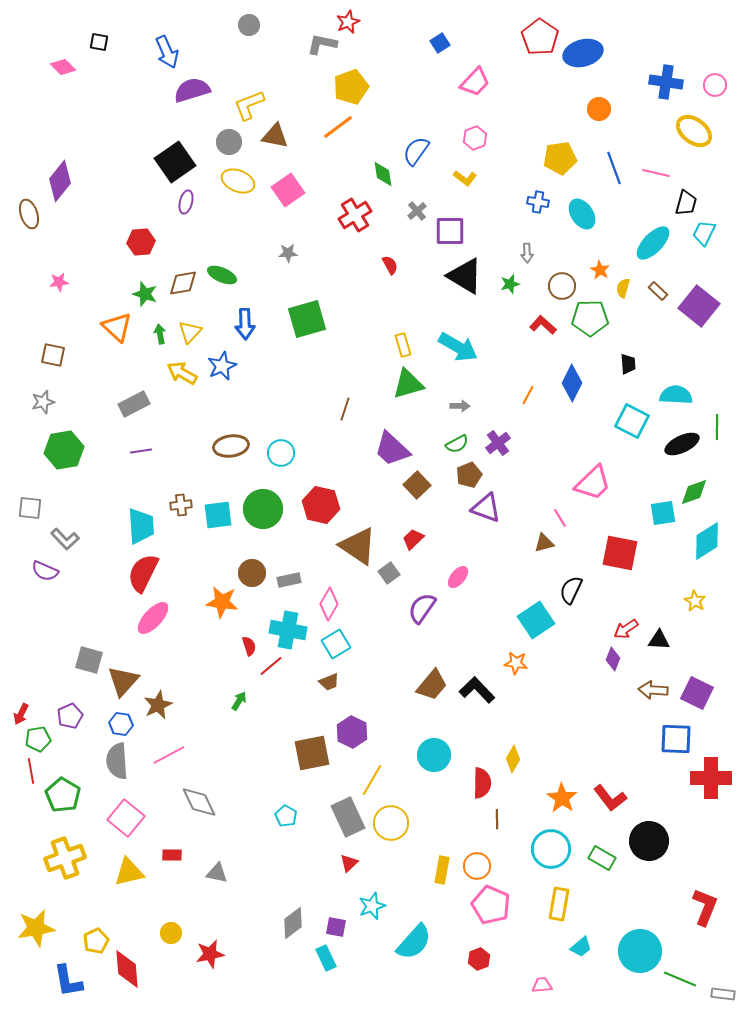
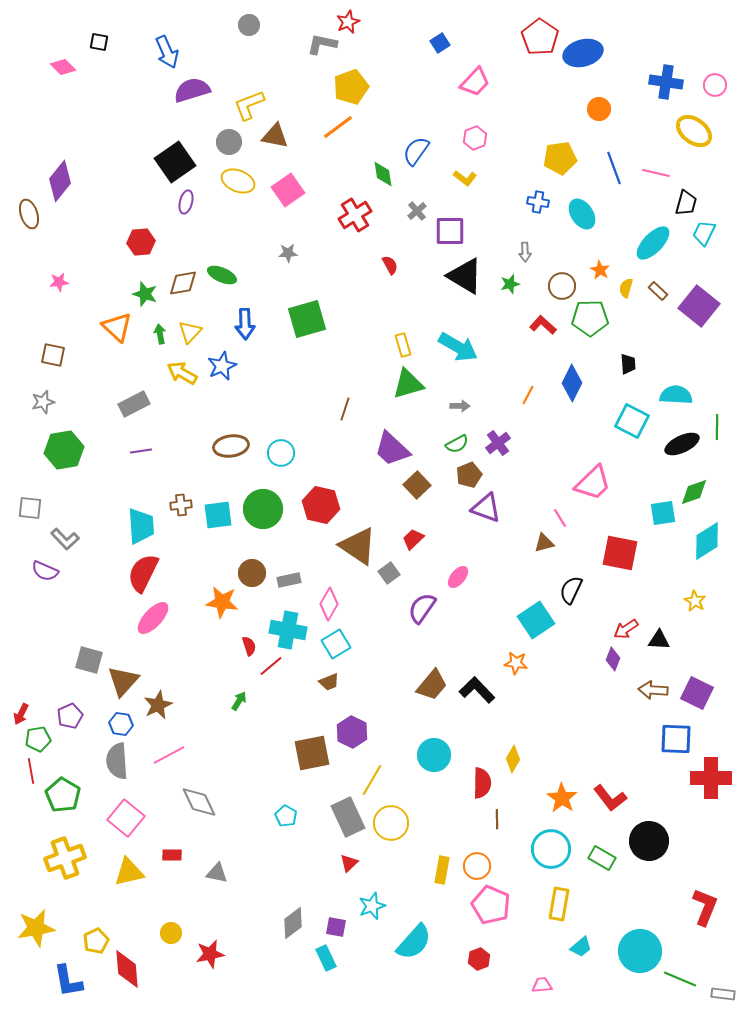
gray arrow at (527, 253): moved 2 px left, 1 px up
yellow semicircle at (623, 288): moved 3 px right
